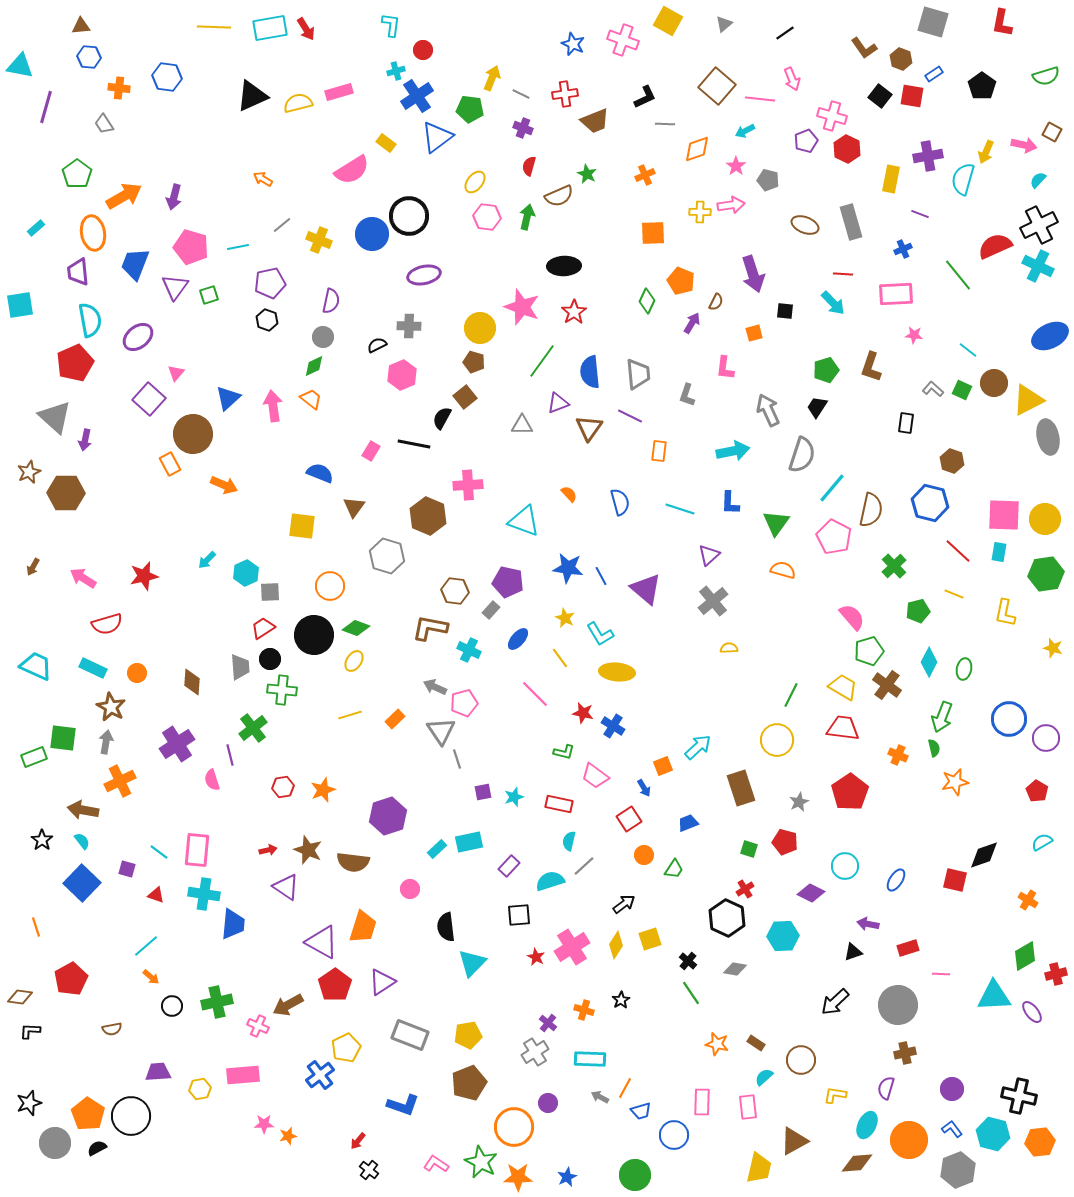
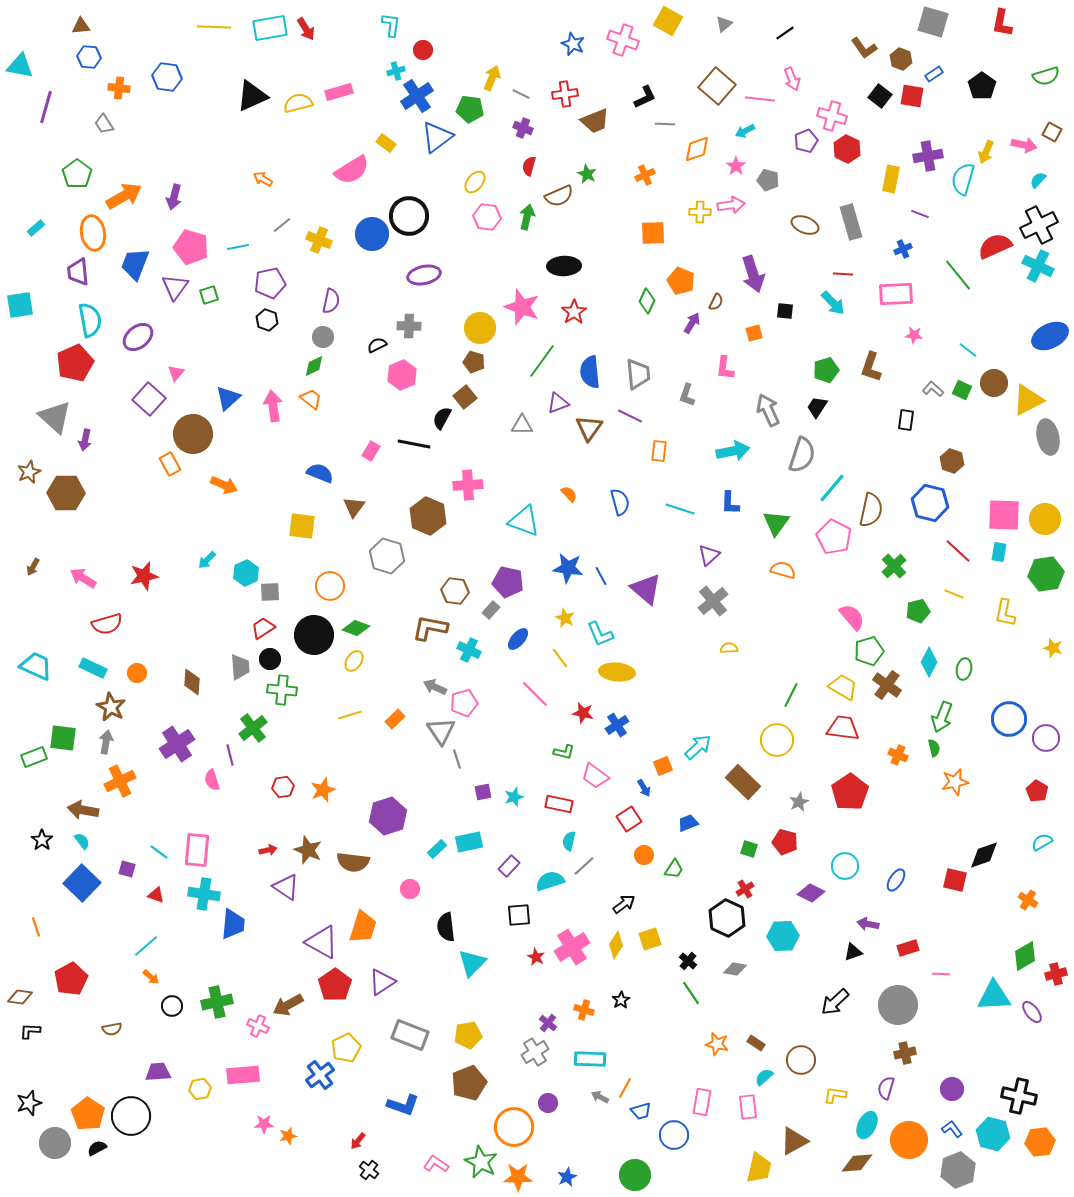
black rectangle at (906, 423): moved 3 px up
cyan L-shape at (600, 634): rotated 8 degrees clockwise
blue cross at (613, 726): moved 4 px right, 1 px up; rotated 25 degrees clockwise
brown rectangle at (741, 788): moved 2 px right, 6 px up; rotated 28 degrees counterclockwise
pink rectangle at (702, 1102): rotated 8 degrees clockwise
